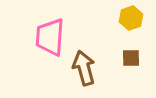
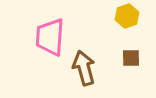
yellow hexagon: moved 4 px left, 2 px up
